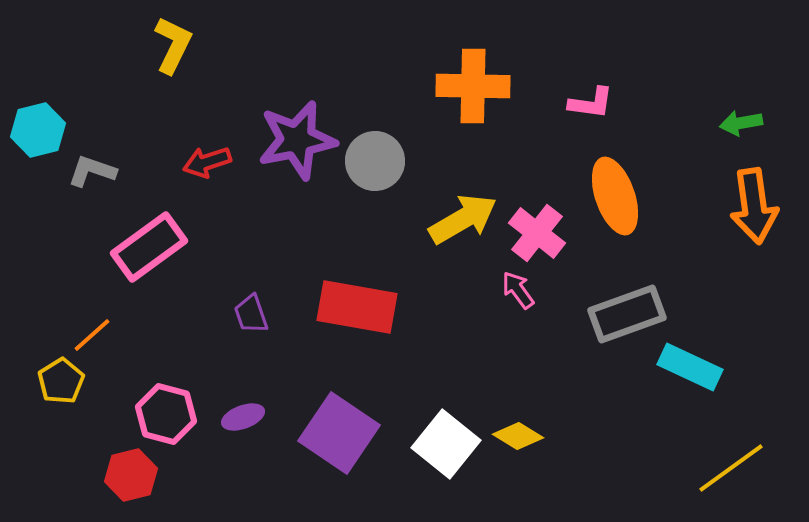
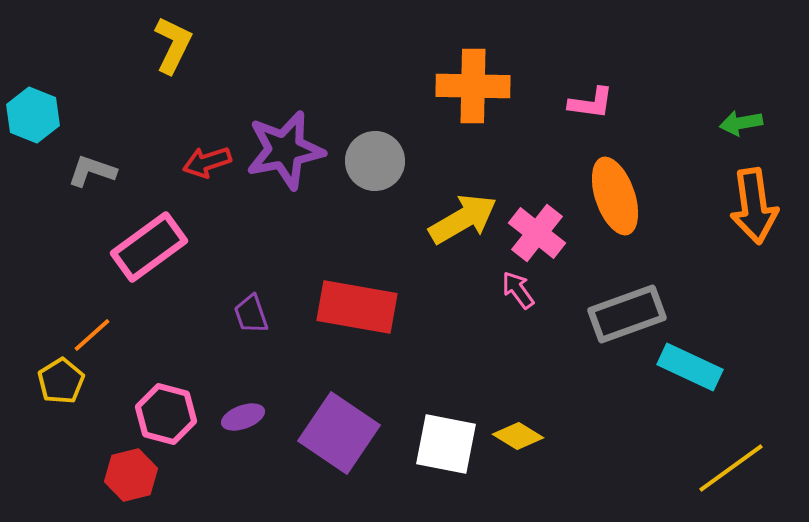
cyan hexagon: moved 5 px left, 15 px up; rotated 24 degrees counterclockwise
purple star: moved 12 px left, 10 px down
white square: rotated 28 degrees counterclockwise
